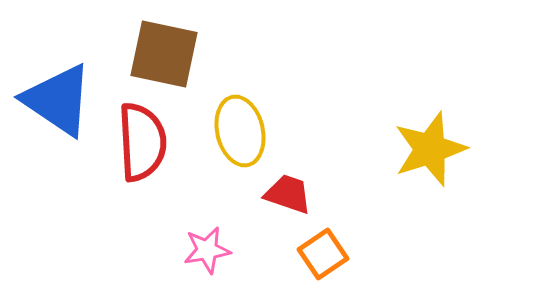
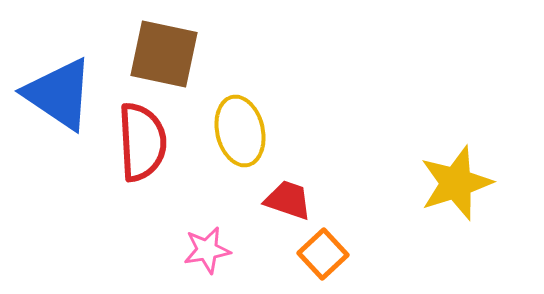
blue triangle: moved 1 px right, 6 px up
yellow star: moved 26 px right, 34 px down
red trapezoid: moved 6 px down
orange square: rotated 9 degrees counterclockwise
